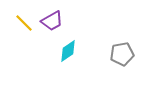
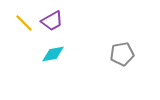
cyan diamond: moved 15 px left, 3 px down; rotated 25 degrees clockwise
